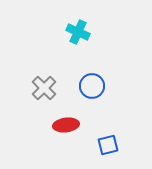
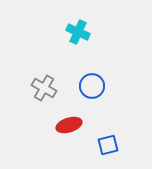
gray cross: rotated 15 degrees counterclockwise
red ellipse: moved 3 px right; rotated 10 degrees counterclockwise
